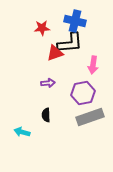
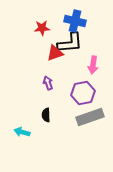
purple arrow: rotated 104 degrees counterclockwise
